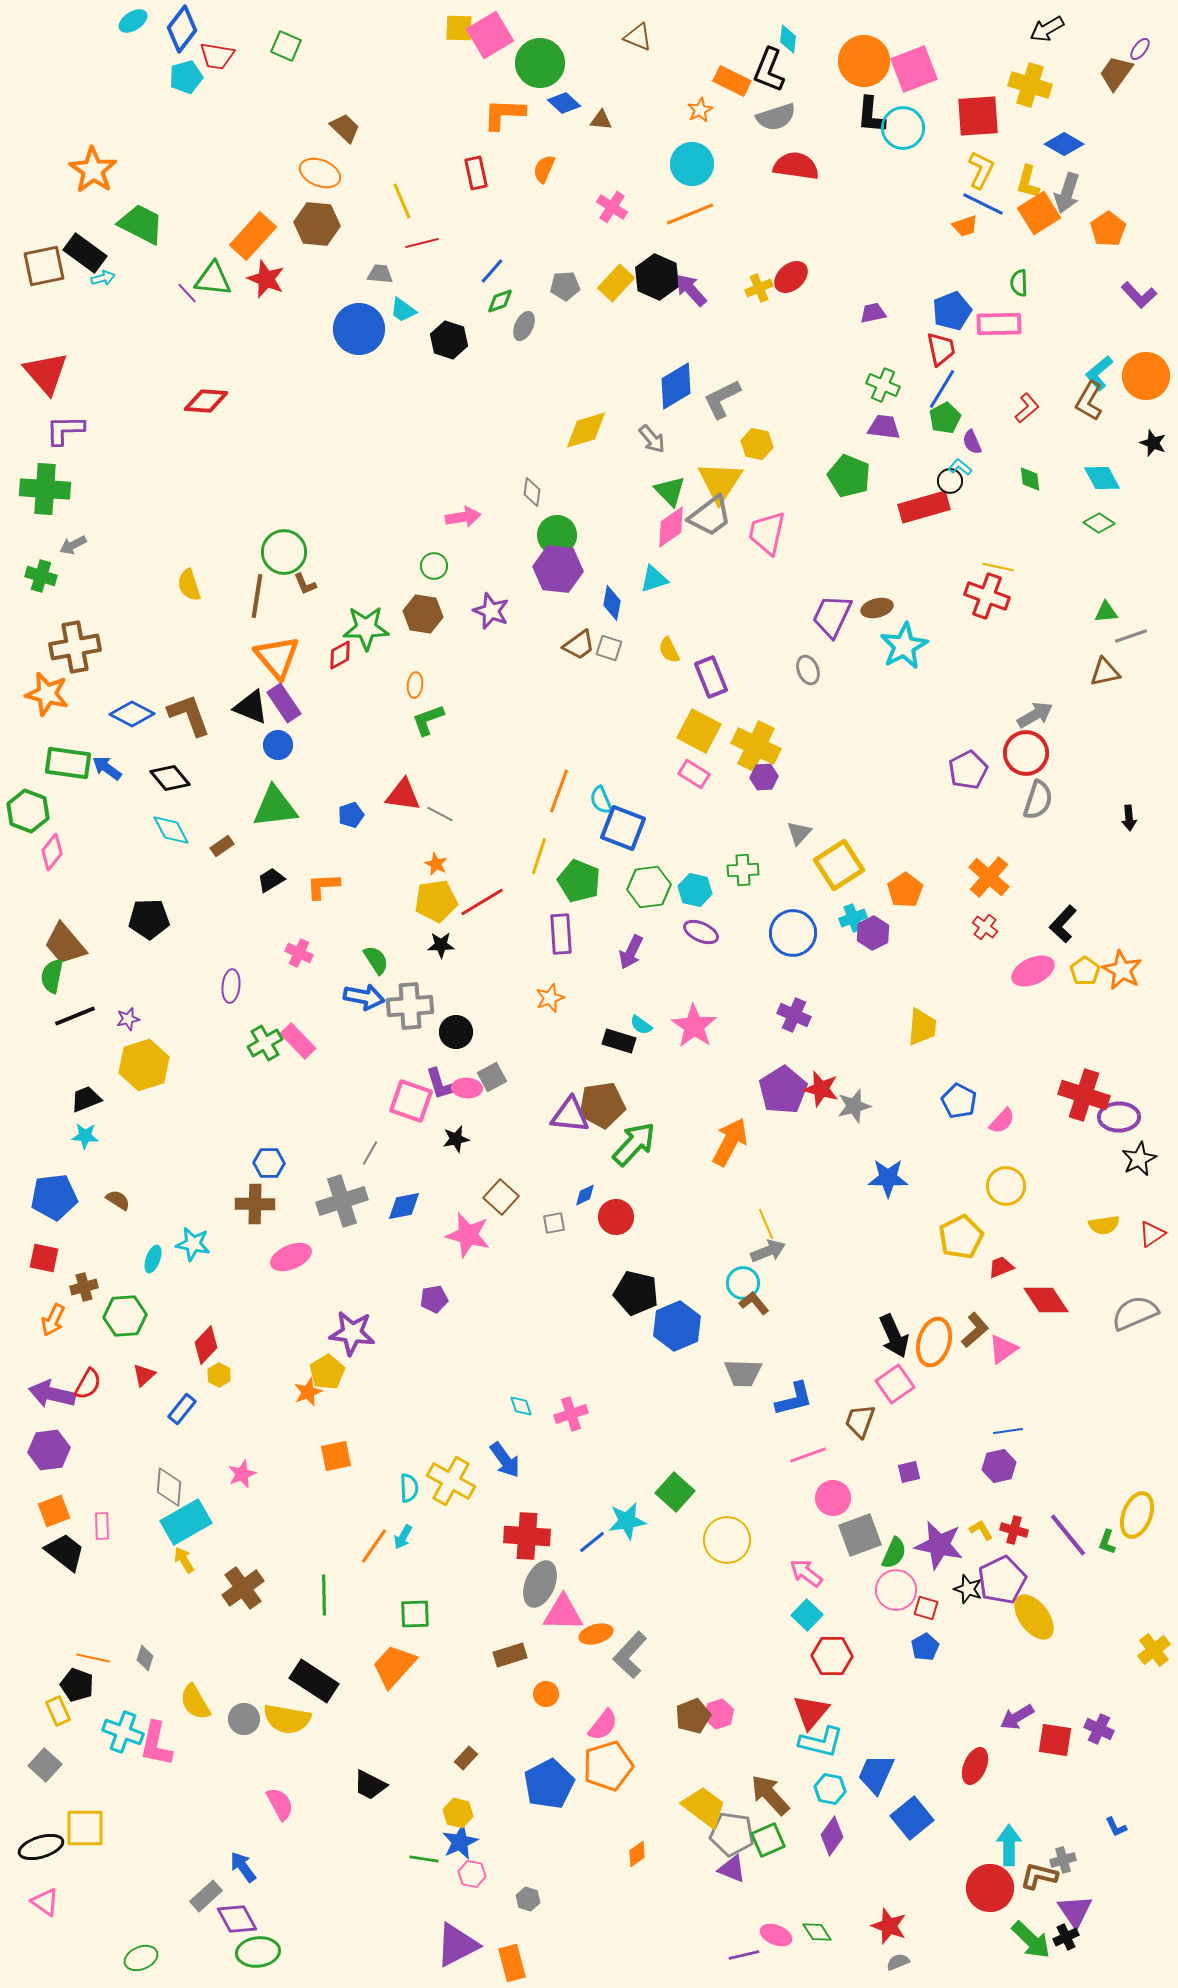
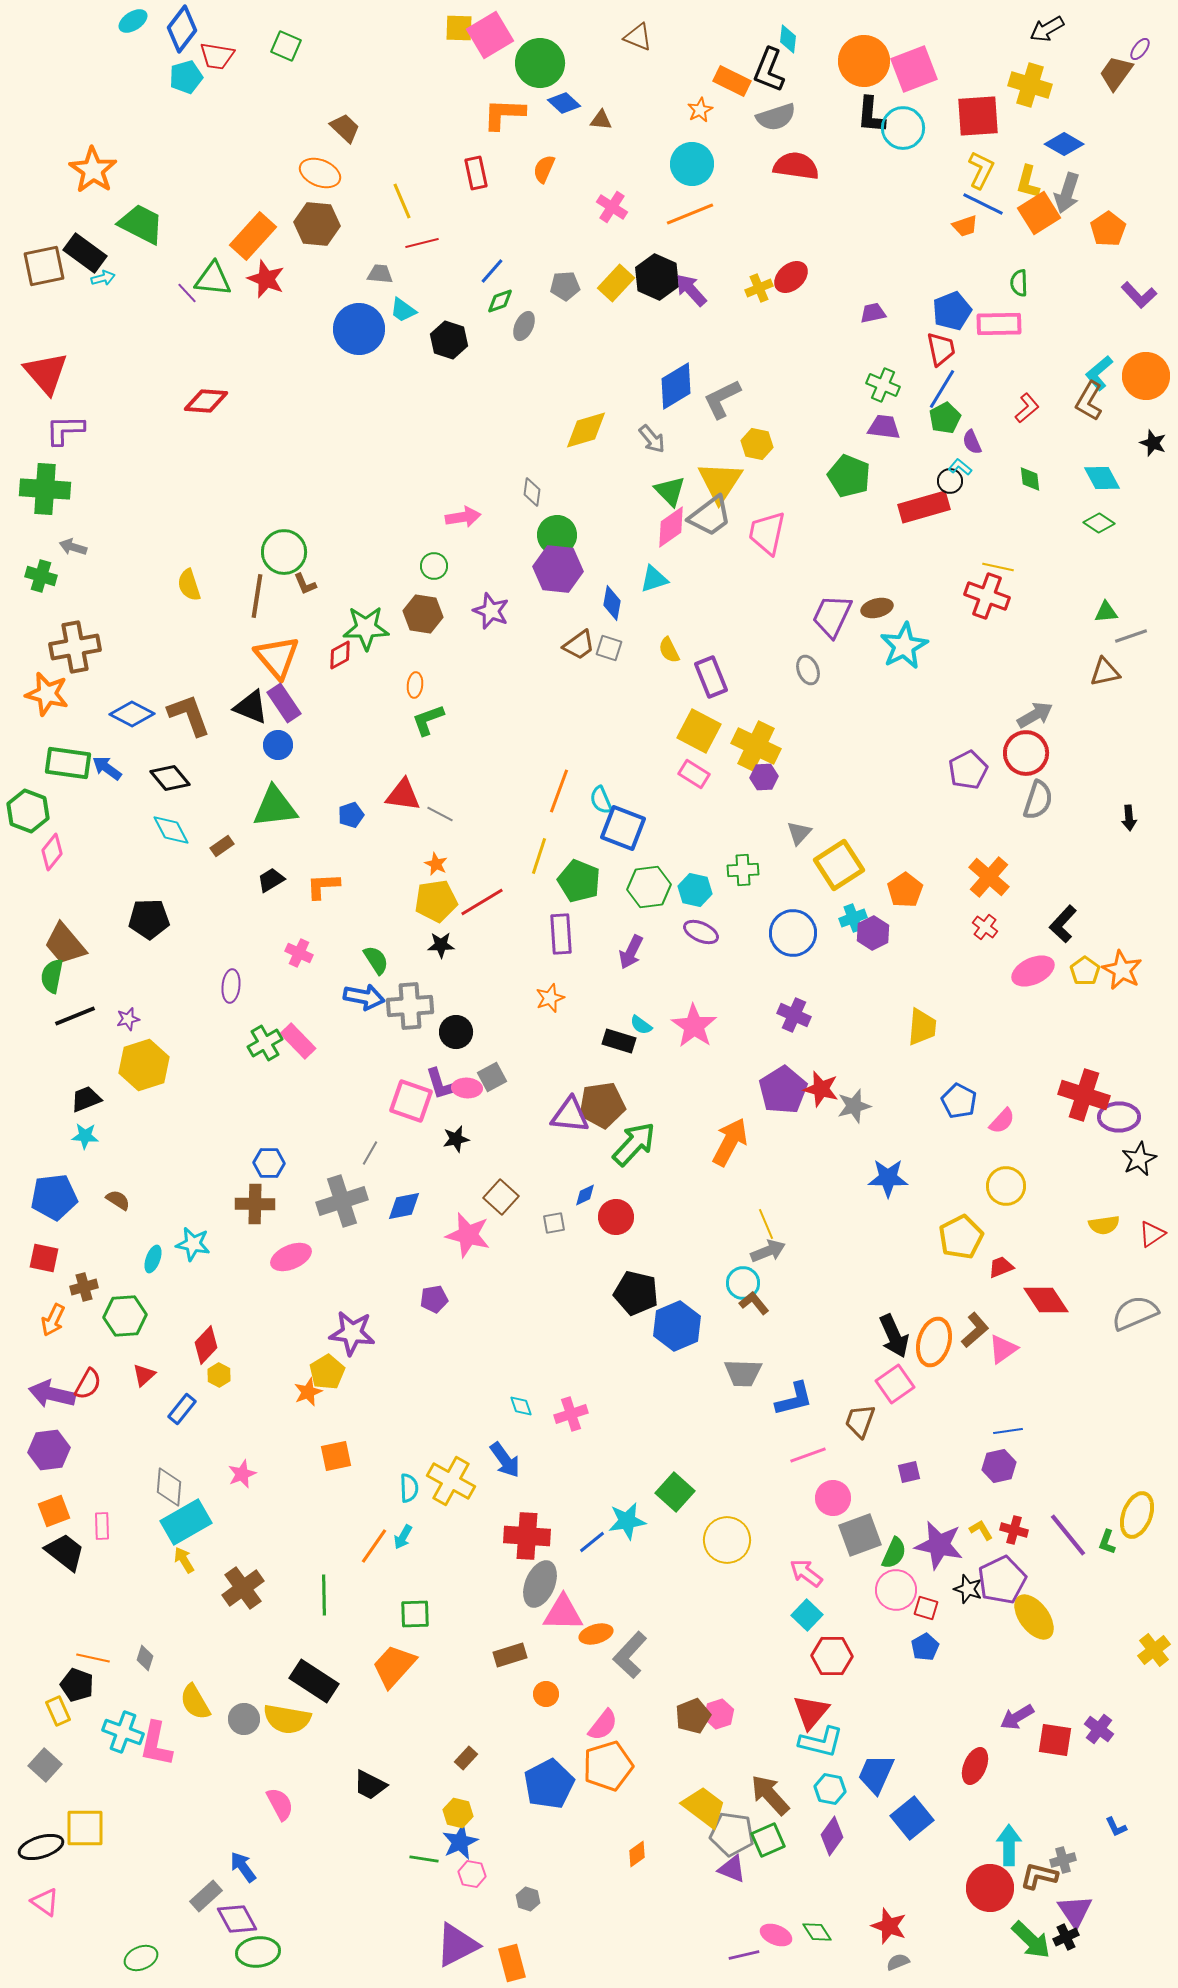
gray arrow at (73, 545): moved 2 px down; rotated 44 degrees clockwise
purple cross at (1099, 1729): rotated 12 degrees clockwise
